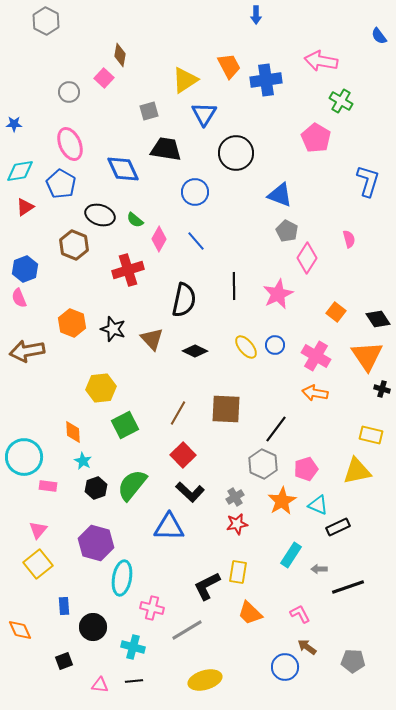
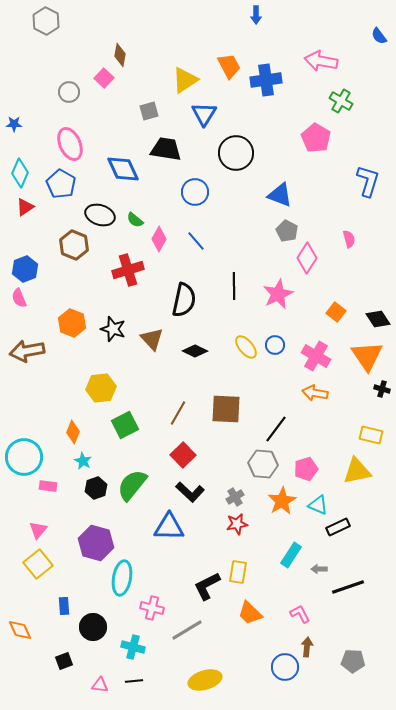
cyan diamond at (20, 171): moved 2 px down; rotated 56 degrees counterclockwise
orange diamond at (73, 432): rotated 25 degrees clockwise
gray hexagon at (263, 464): rotated 20 degrees counterclockwise
brown arrow at (307, 647): rotated 60 degrees clockwise
